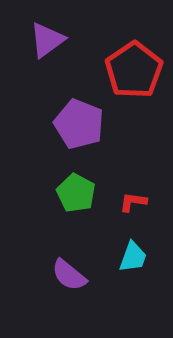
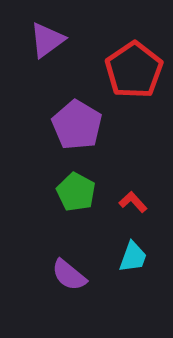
purple pentagon: moved 2 px left, 1 px down; rotated 9 degrees clockwise
green pentagon: moved 1 px up
red L-shape: rotated 40 degrees clockwise
